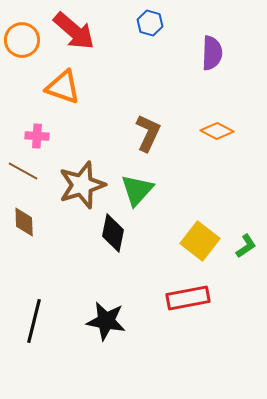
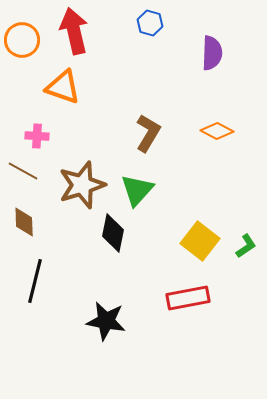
red arrow: rotated 144 degrees counterclockwise
brown L-shape: rotated 6 degrees clockwise
black line: moved 1 px right, 40 px up
